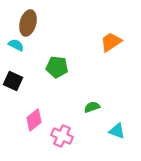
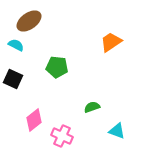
brown ellipse: moved 1 px right, 2 px up; rotated 40 degrees clockwise
black square: moved 2 px up
